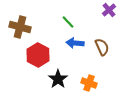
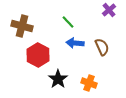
brown cross: moved 2 px right, 1 px up
